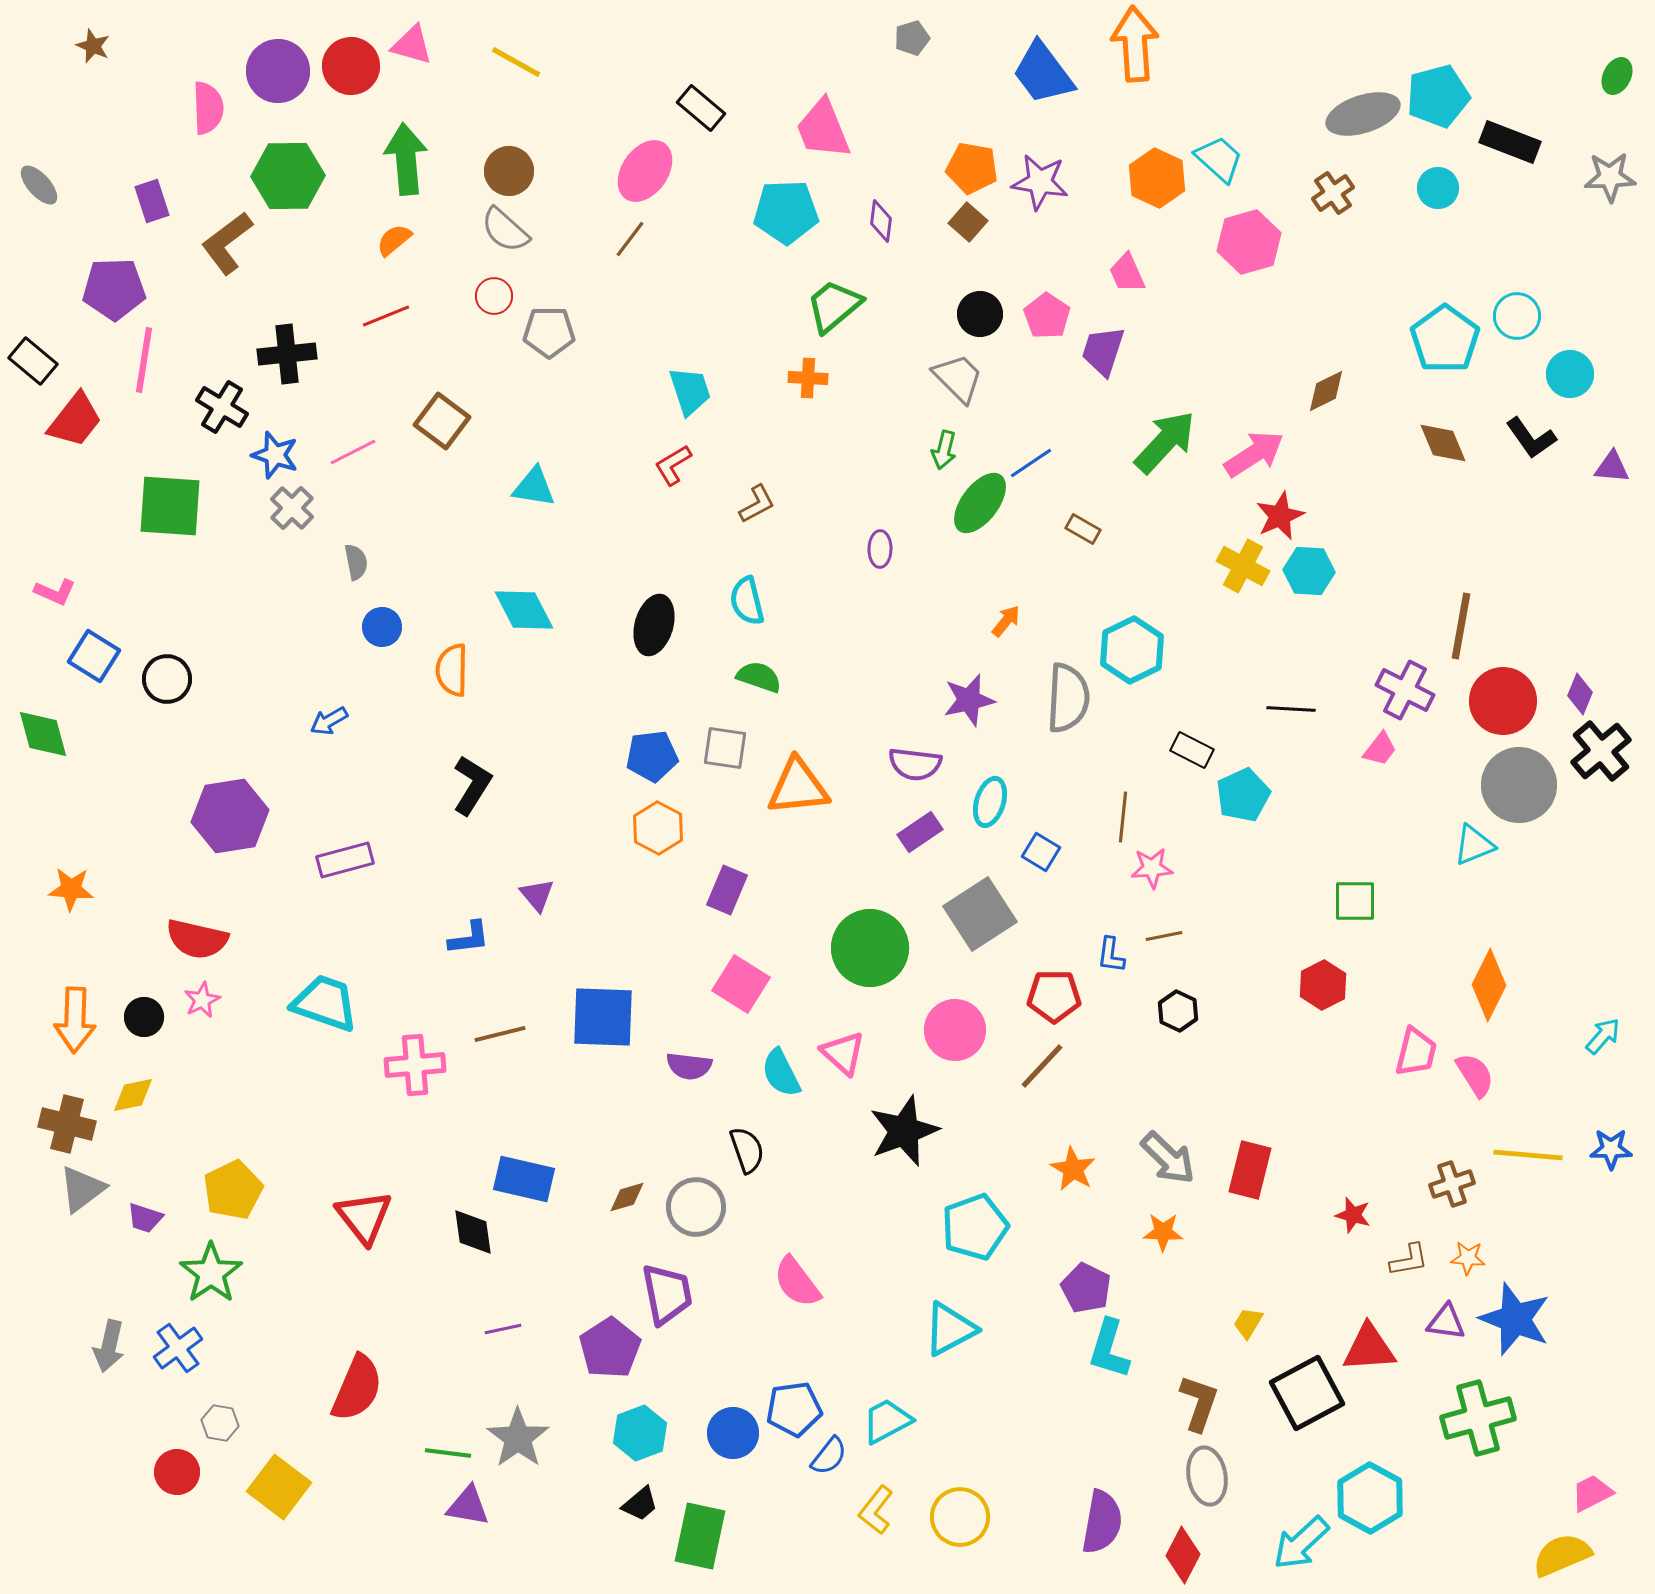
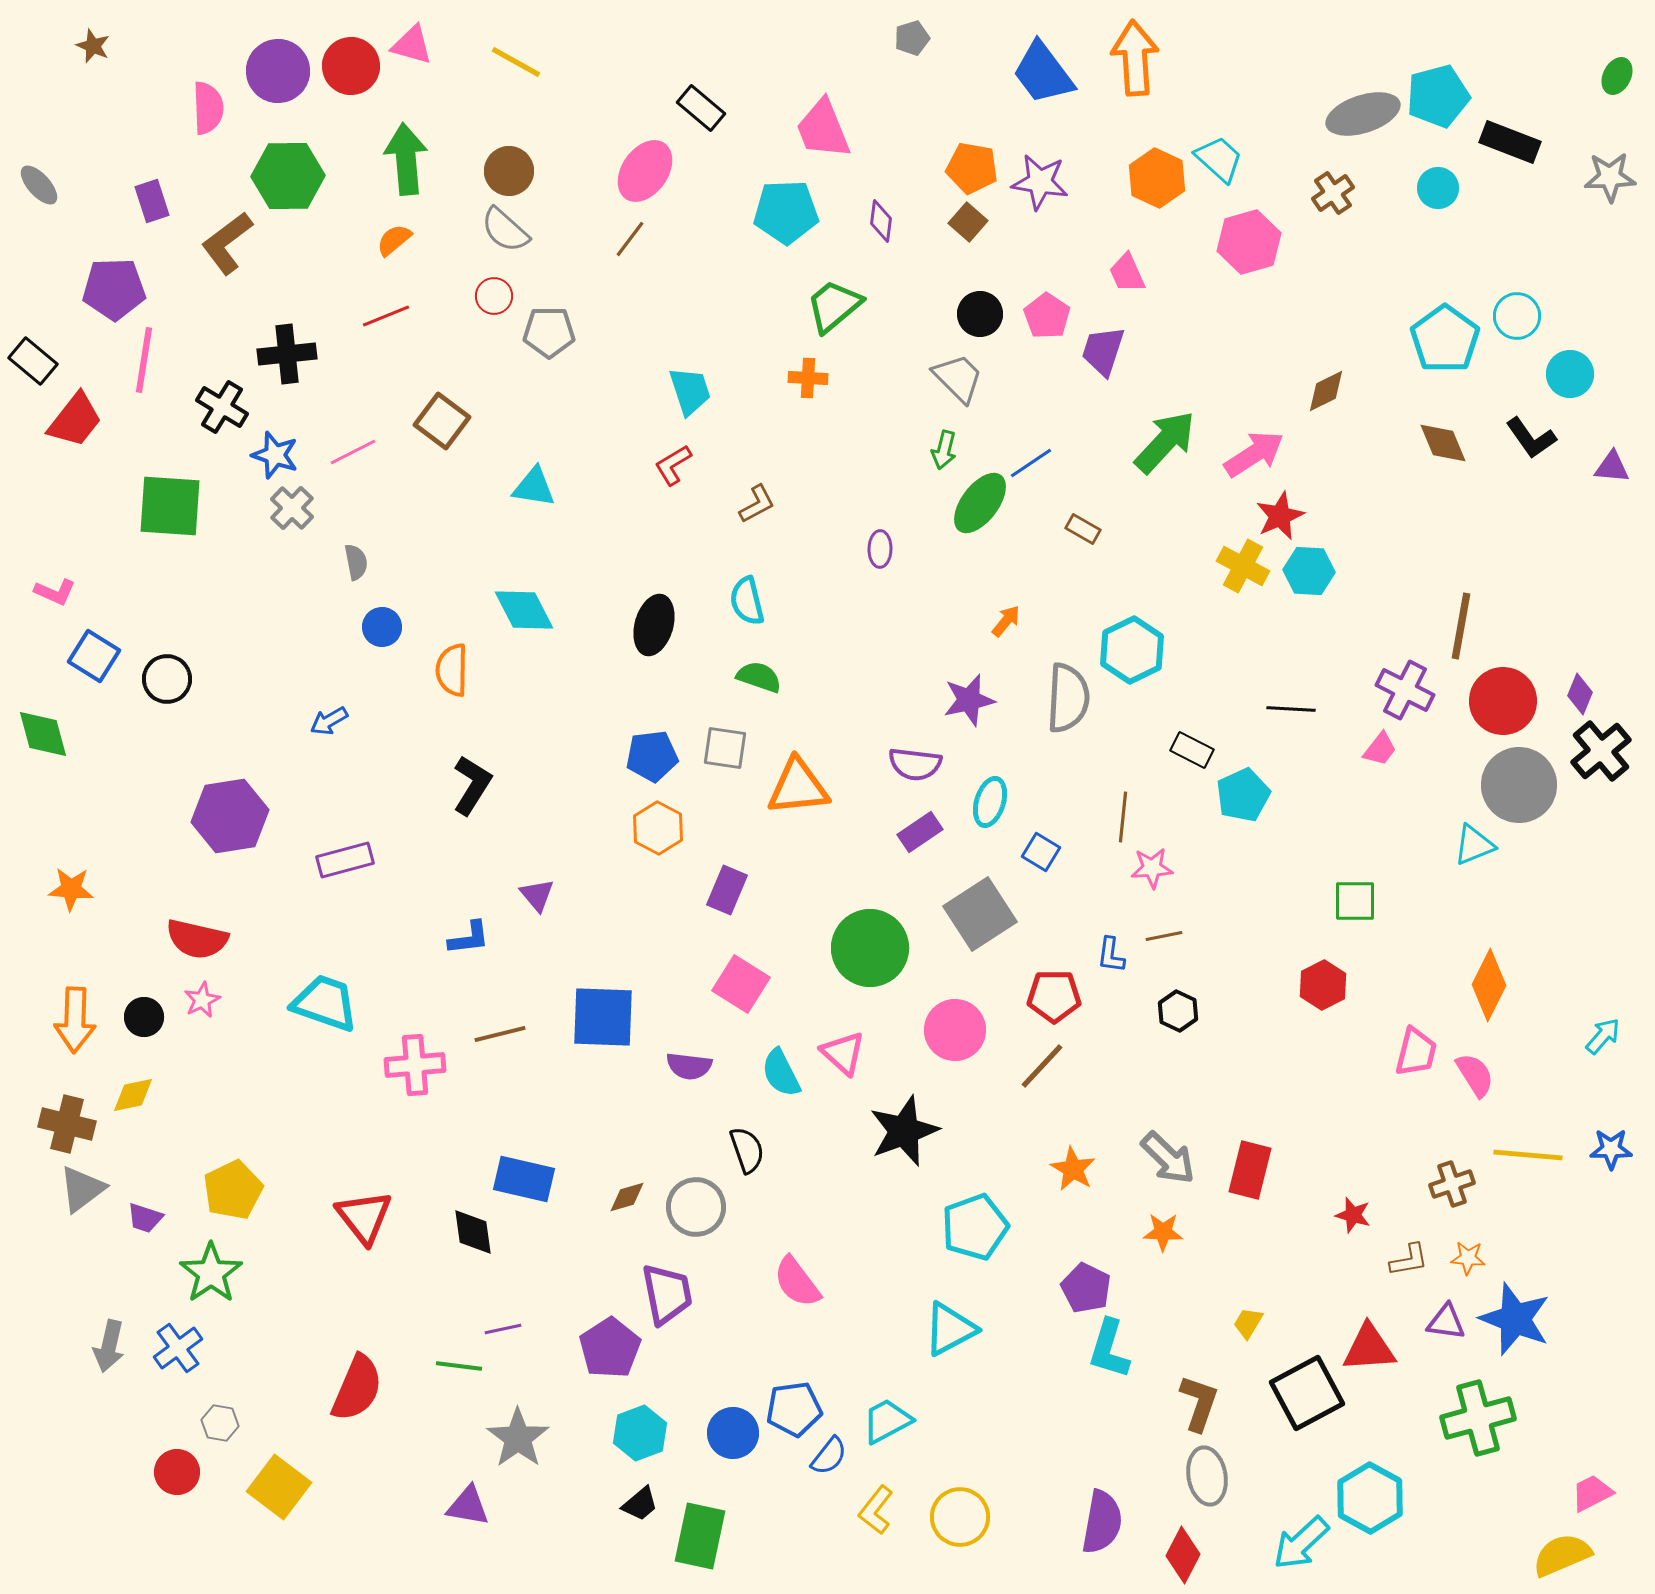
orange arrow at (1135, 44): moved 14 px down
green line at (448, 1453): moved 11 px right, 87 px up
